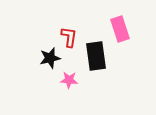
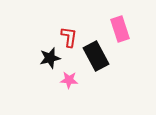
black rectangle: rotated 20 degrees counterclockwise
